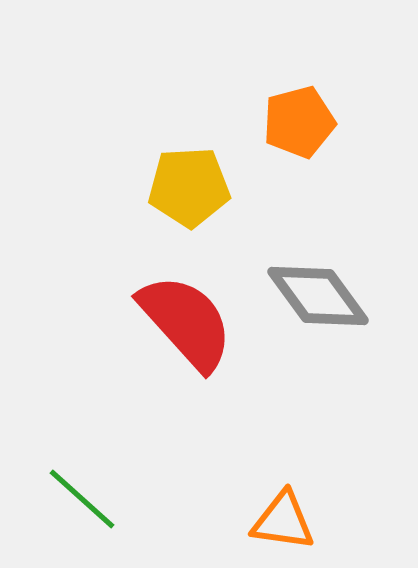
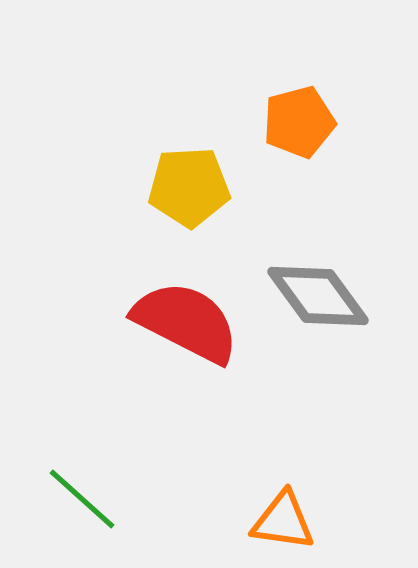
red semicircle: rotated 21 degrees counterclockwise
